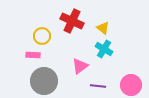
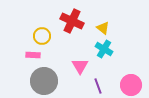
pink triangle: rotated 24 degrees counterclockwise
purple line: rotated 63 degrees clockwise
